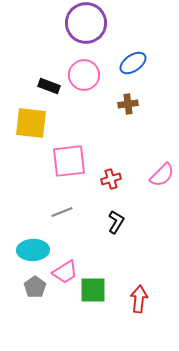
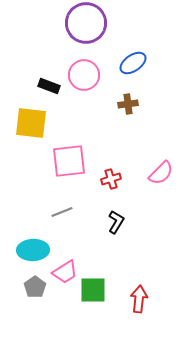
pink semicircle: moved 1 px left, 2 px up
